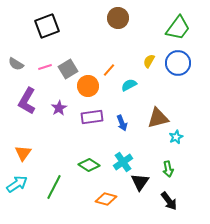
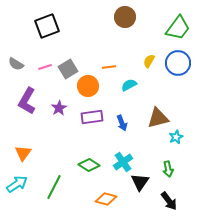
brown circle: moved 7 px right, 1 px up
orange line: moved 3 px up; rotated 40 degrees clockwise
